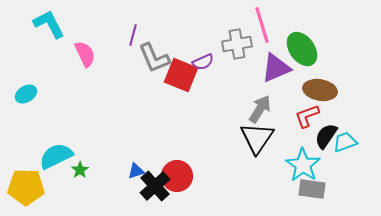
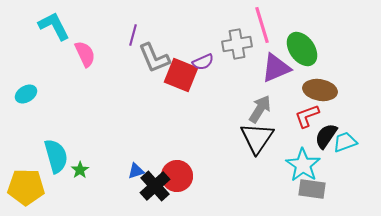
cyan L-shape: moved 5 px right, 2 px down
cyan semicircle: rotated 100 degrees clockwise
